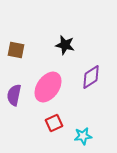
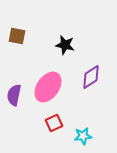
brown square: moved 1 px right, 14 px up
